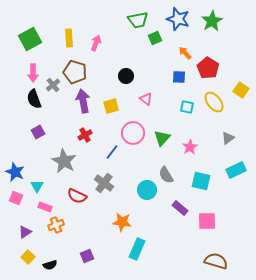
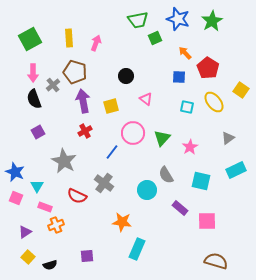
red cross at (85, 135): moved 4 px up
purple square at (87, 256): rotated 16 degrees clockwise
